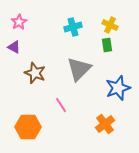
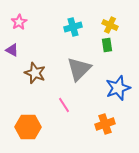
purple triangle: moved 2 px left, 3 px down
pink line: moved 3 px right
orange cross: rotated 18 degrees clockwise
